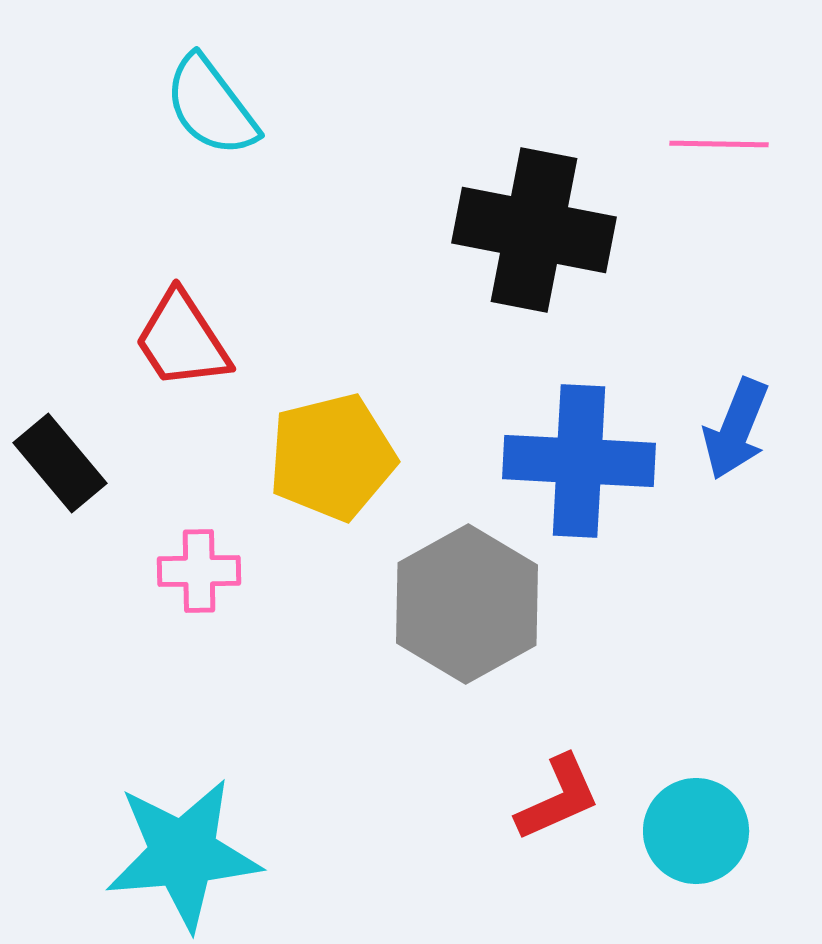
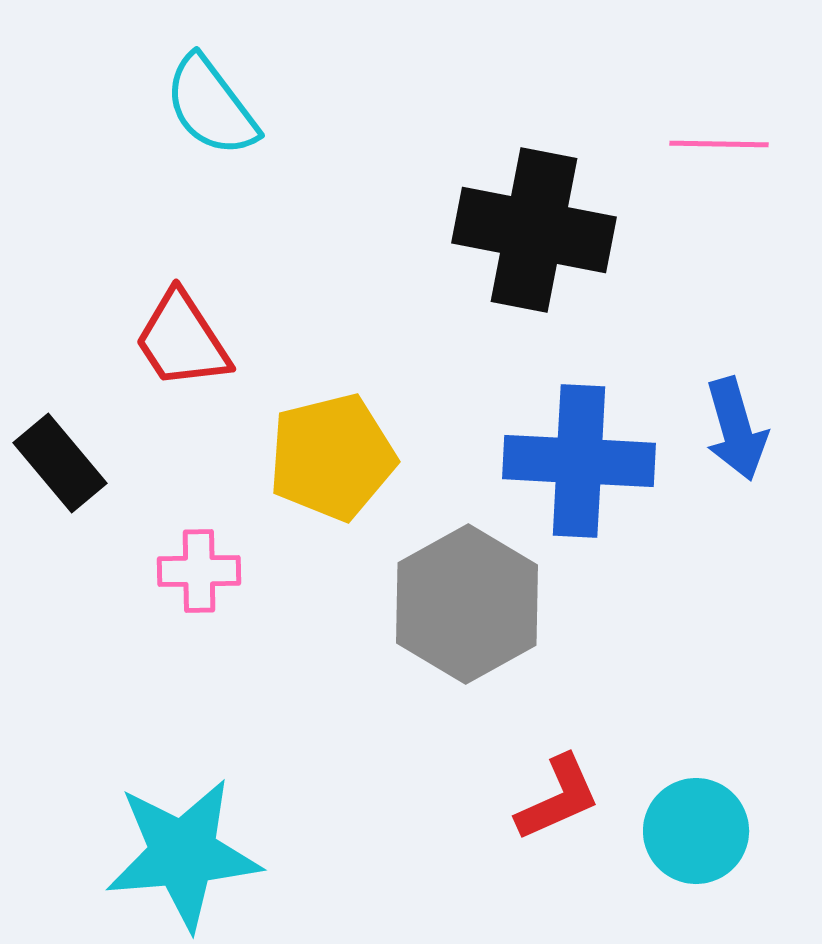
blue arrow: rotated 38 degrees counterclockwise
